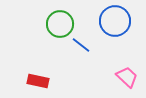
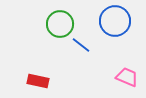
pink trapezoid: rotated 20 degrees counterclockwise
